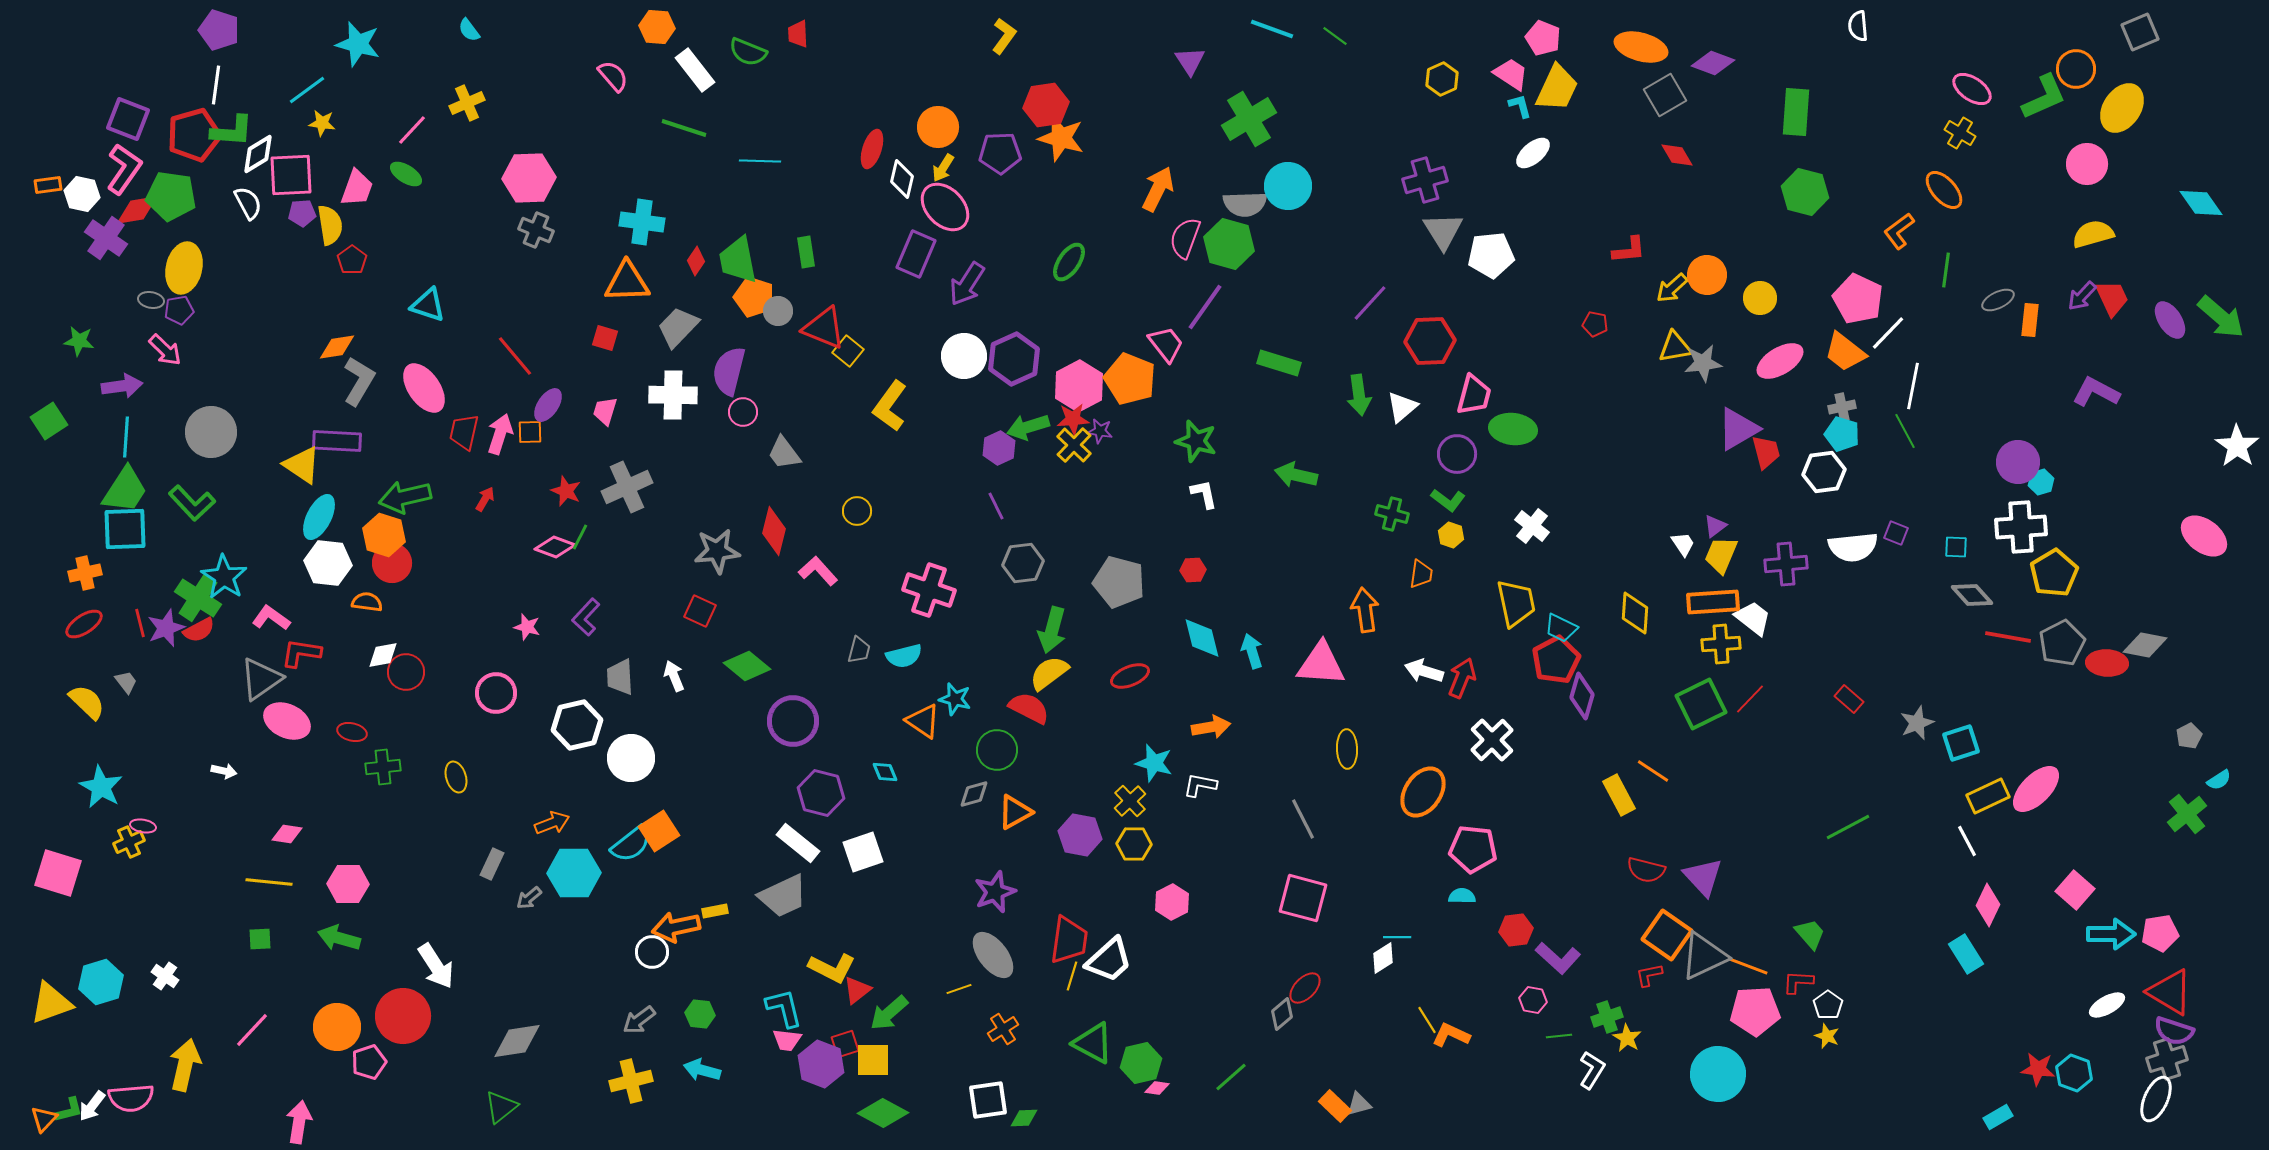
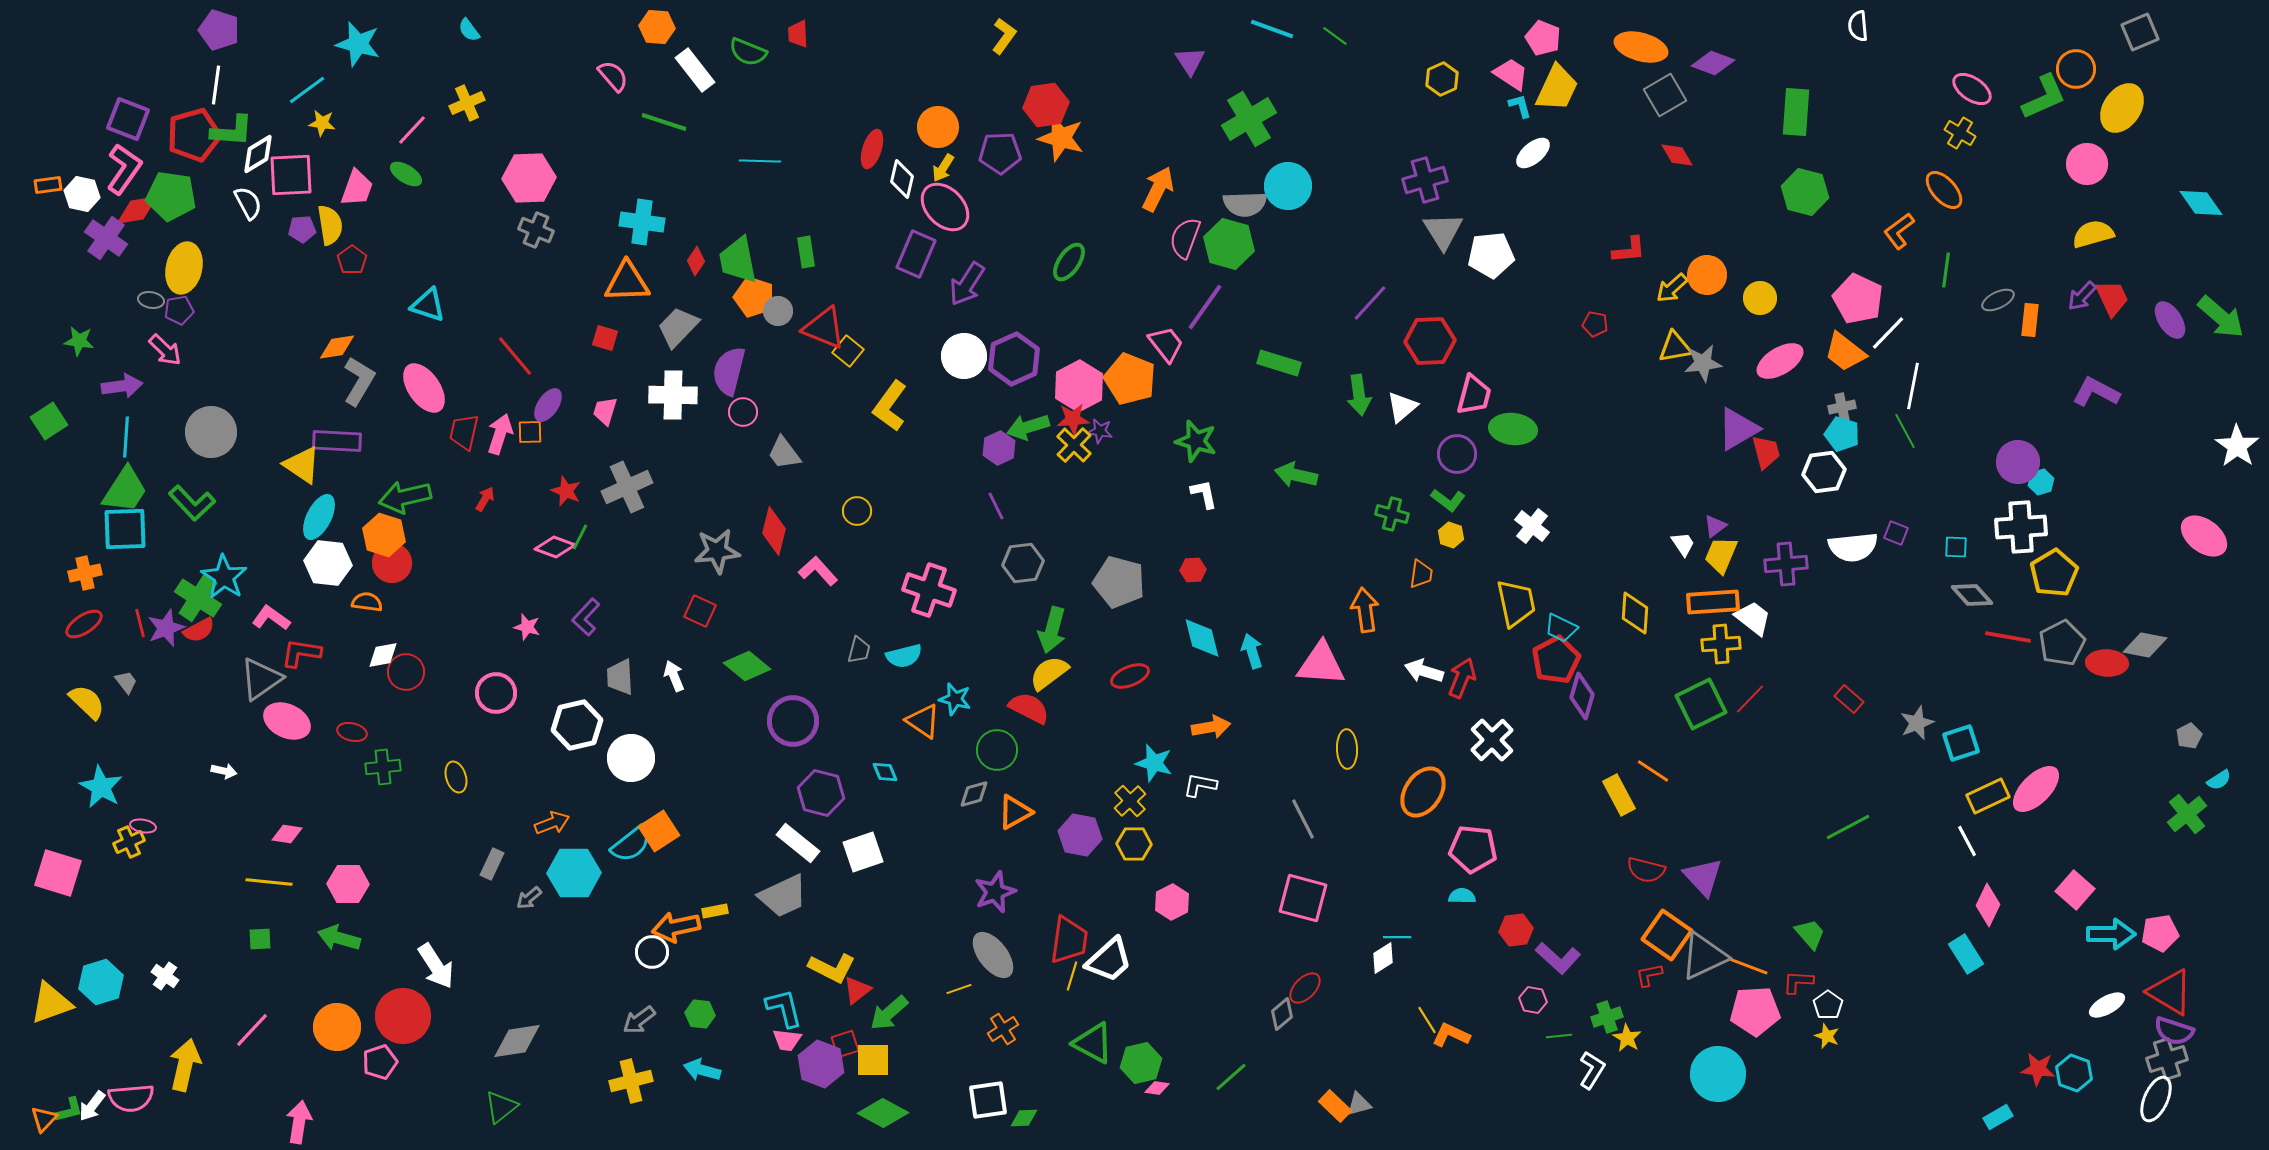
green line at (684, 128): moved 20 px left, 6 px up
purple pentagon at (302, 213): moved 16 px down
pink pentagon at (369, 1062): moved 11 px right
